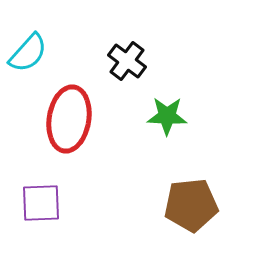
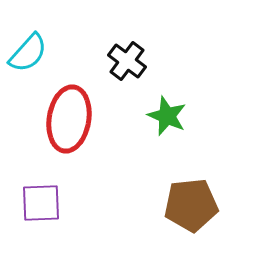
green star: rotated 21 degrees clockwise
